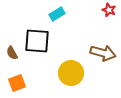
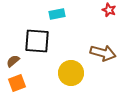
cyan rectangle: rotated 21 degrees clockwise
brown semicircle: moved 1 px right, 8 px down; rotated 80 degrees clockwise
